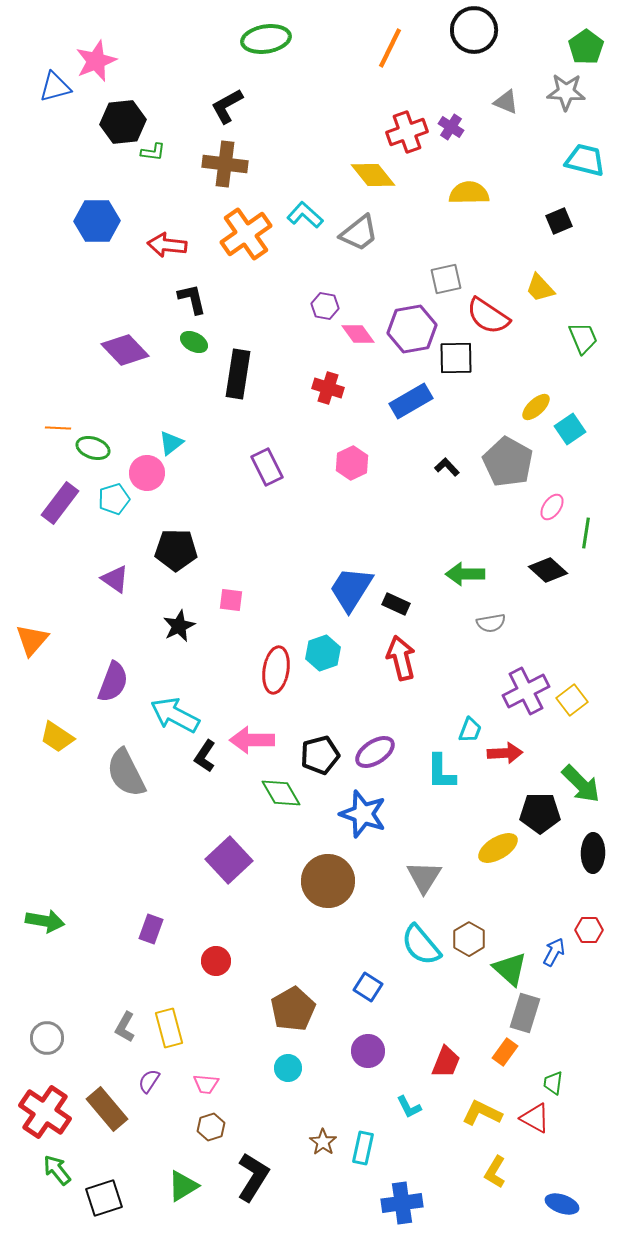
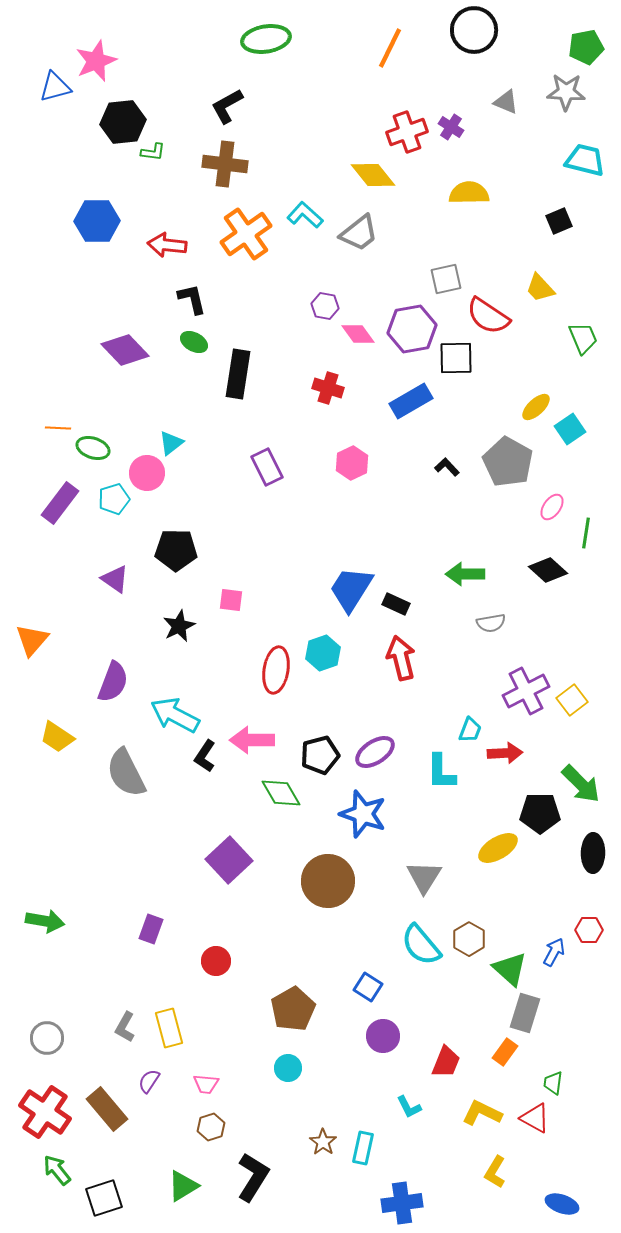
green pentagon at (586, 47): rotated 24 degrees clockwise
purple circle at (368, 1051): moved 15 px right, 15 px up
